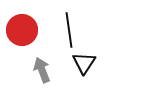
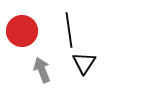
red circle: moved 1 px down
